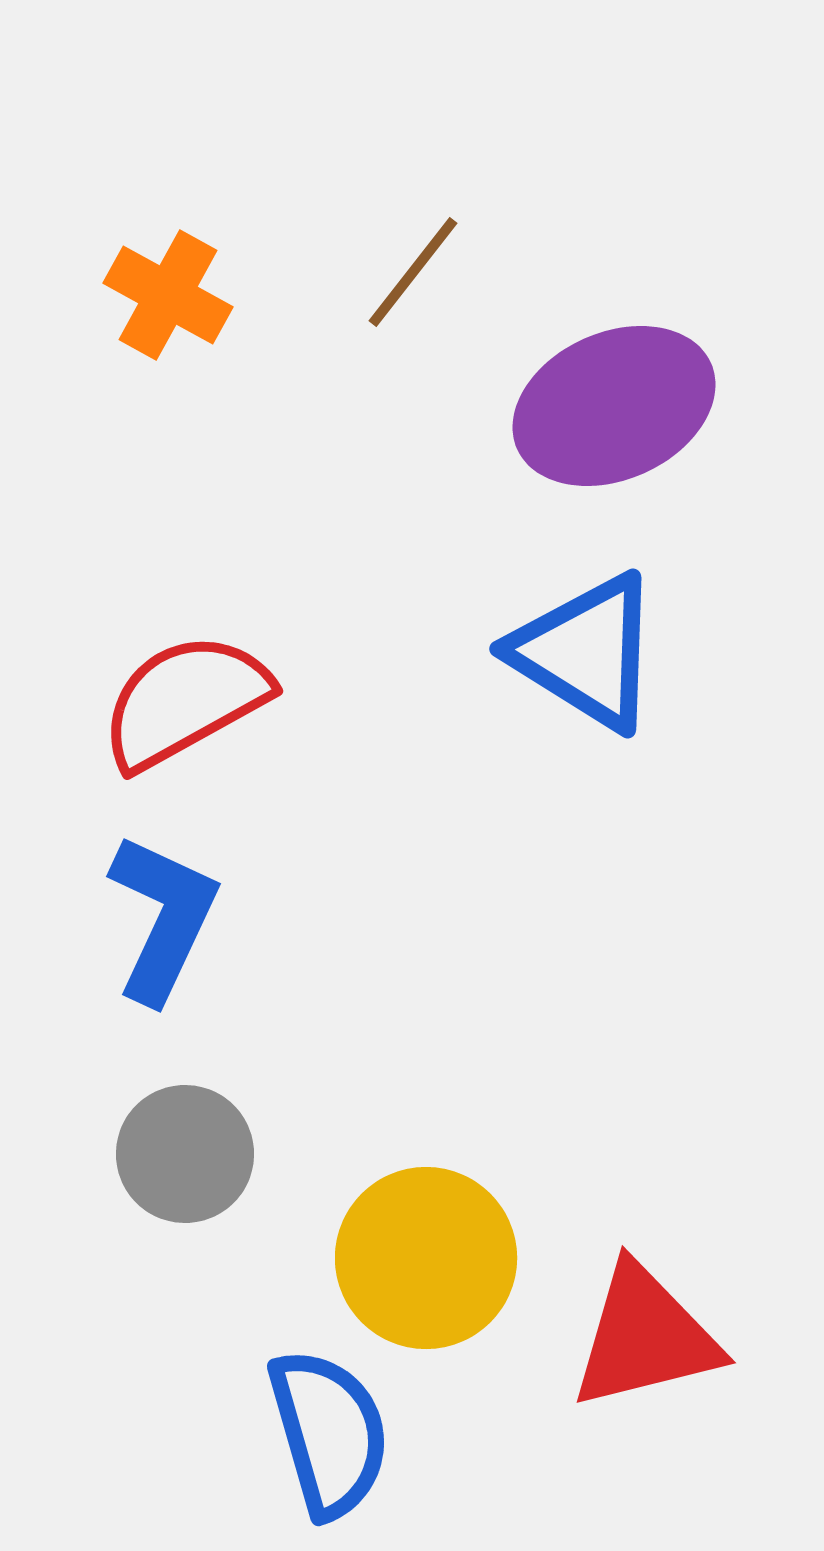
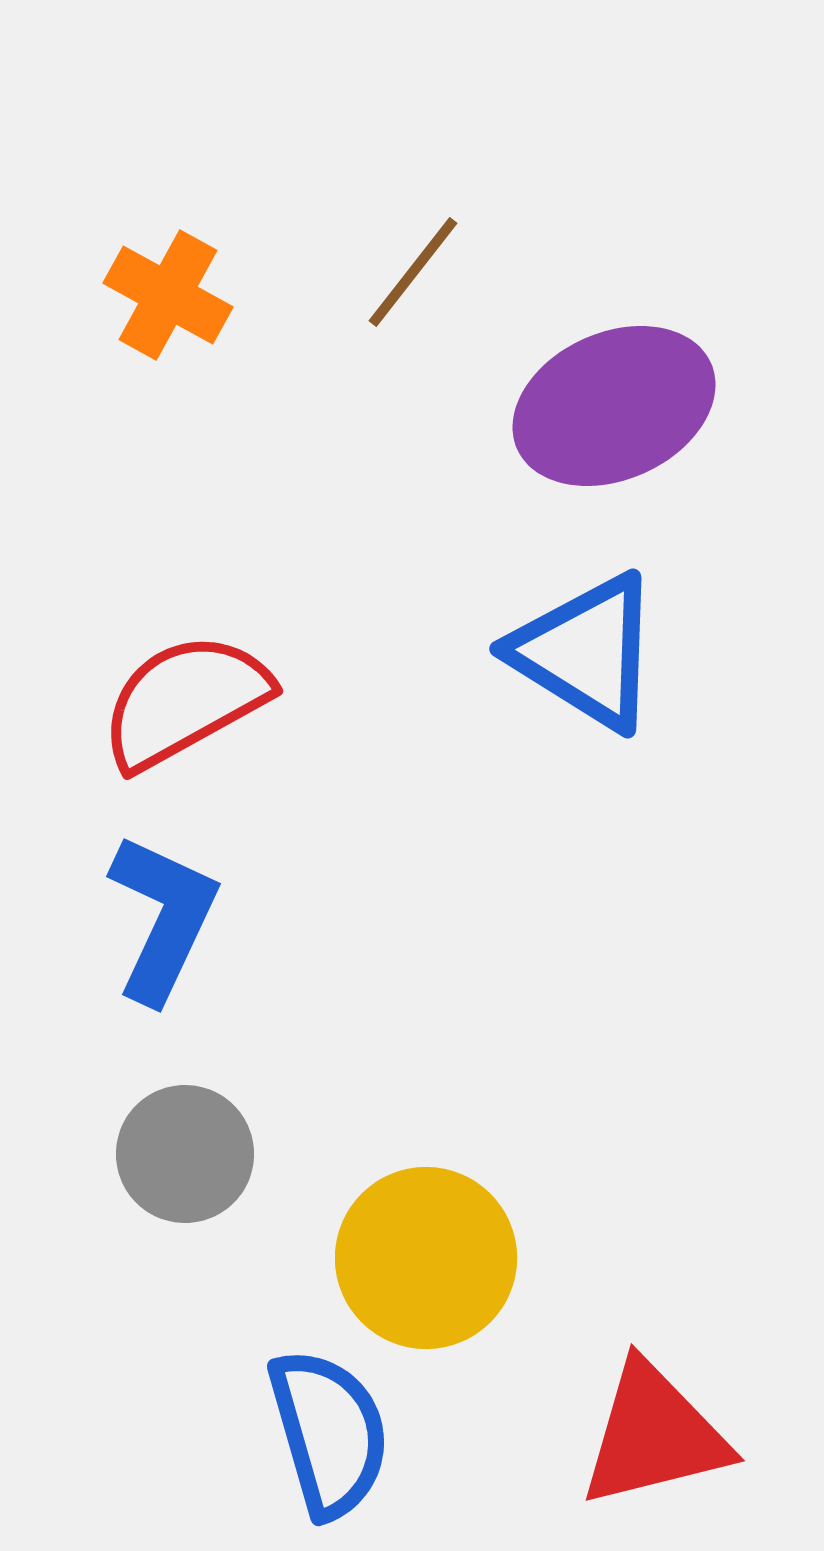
red triangle: moved 9 px right, 98 px down
